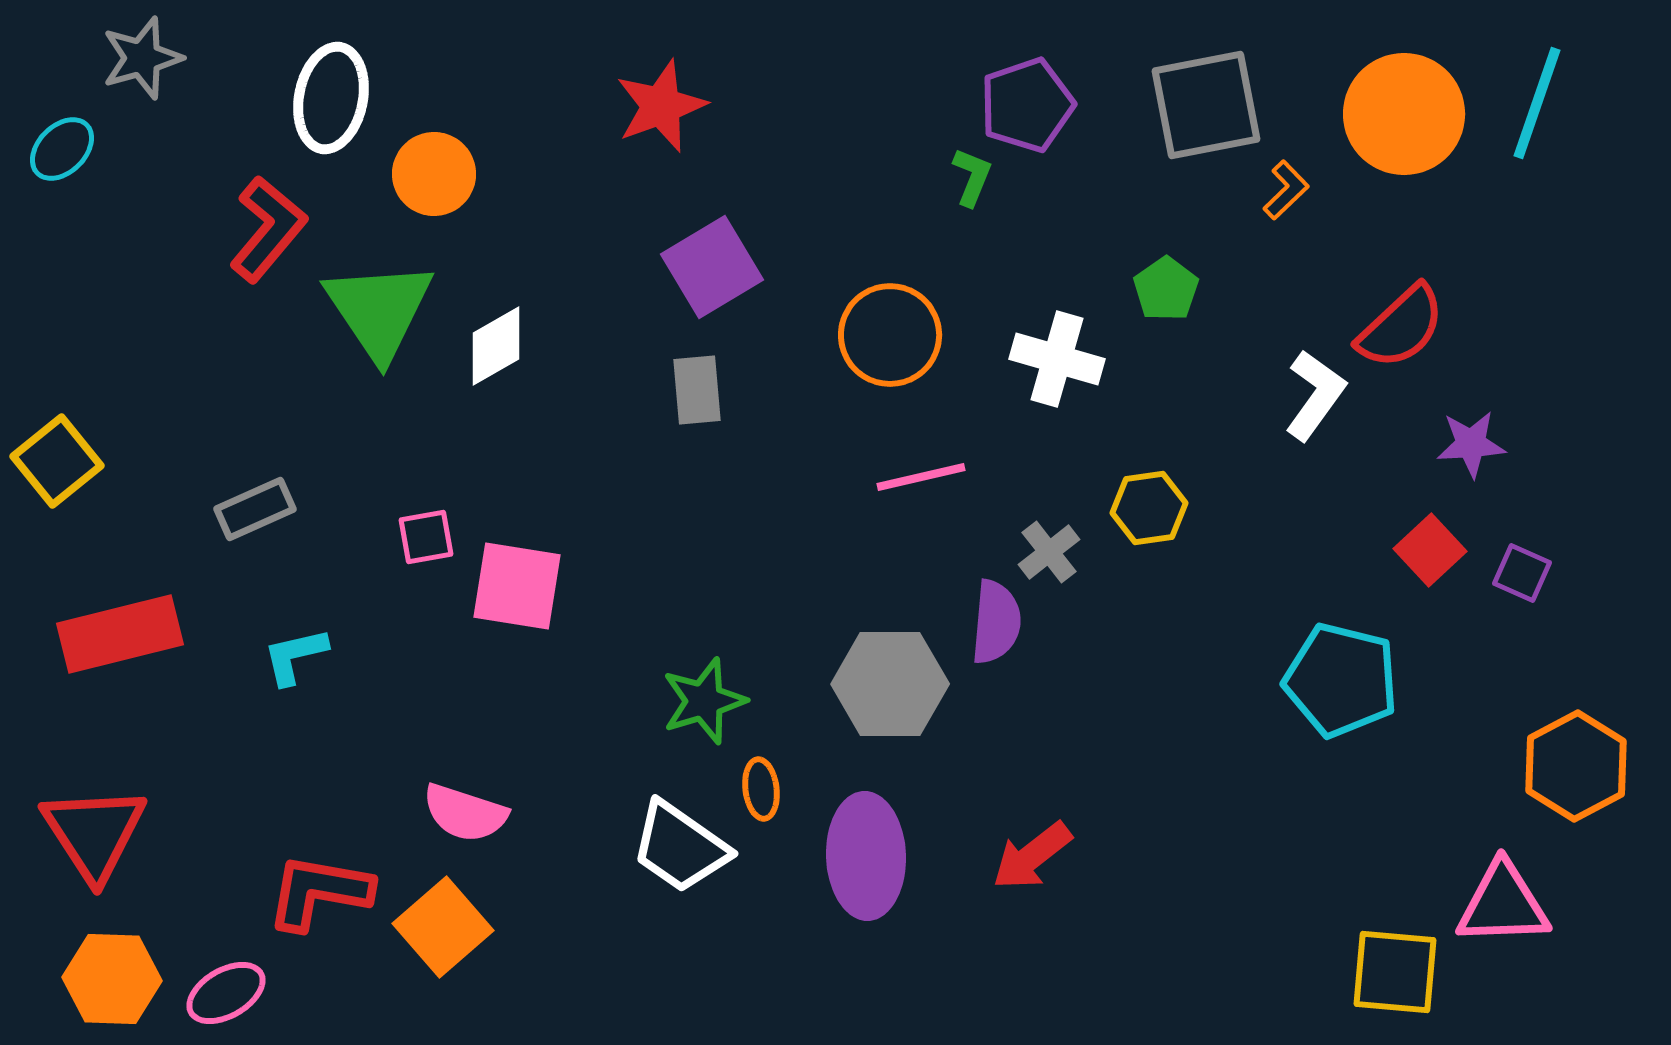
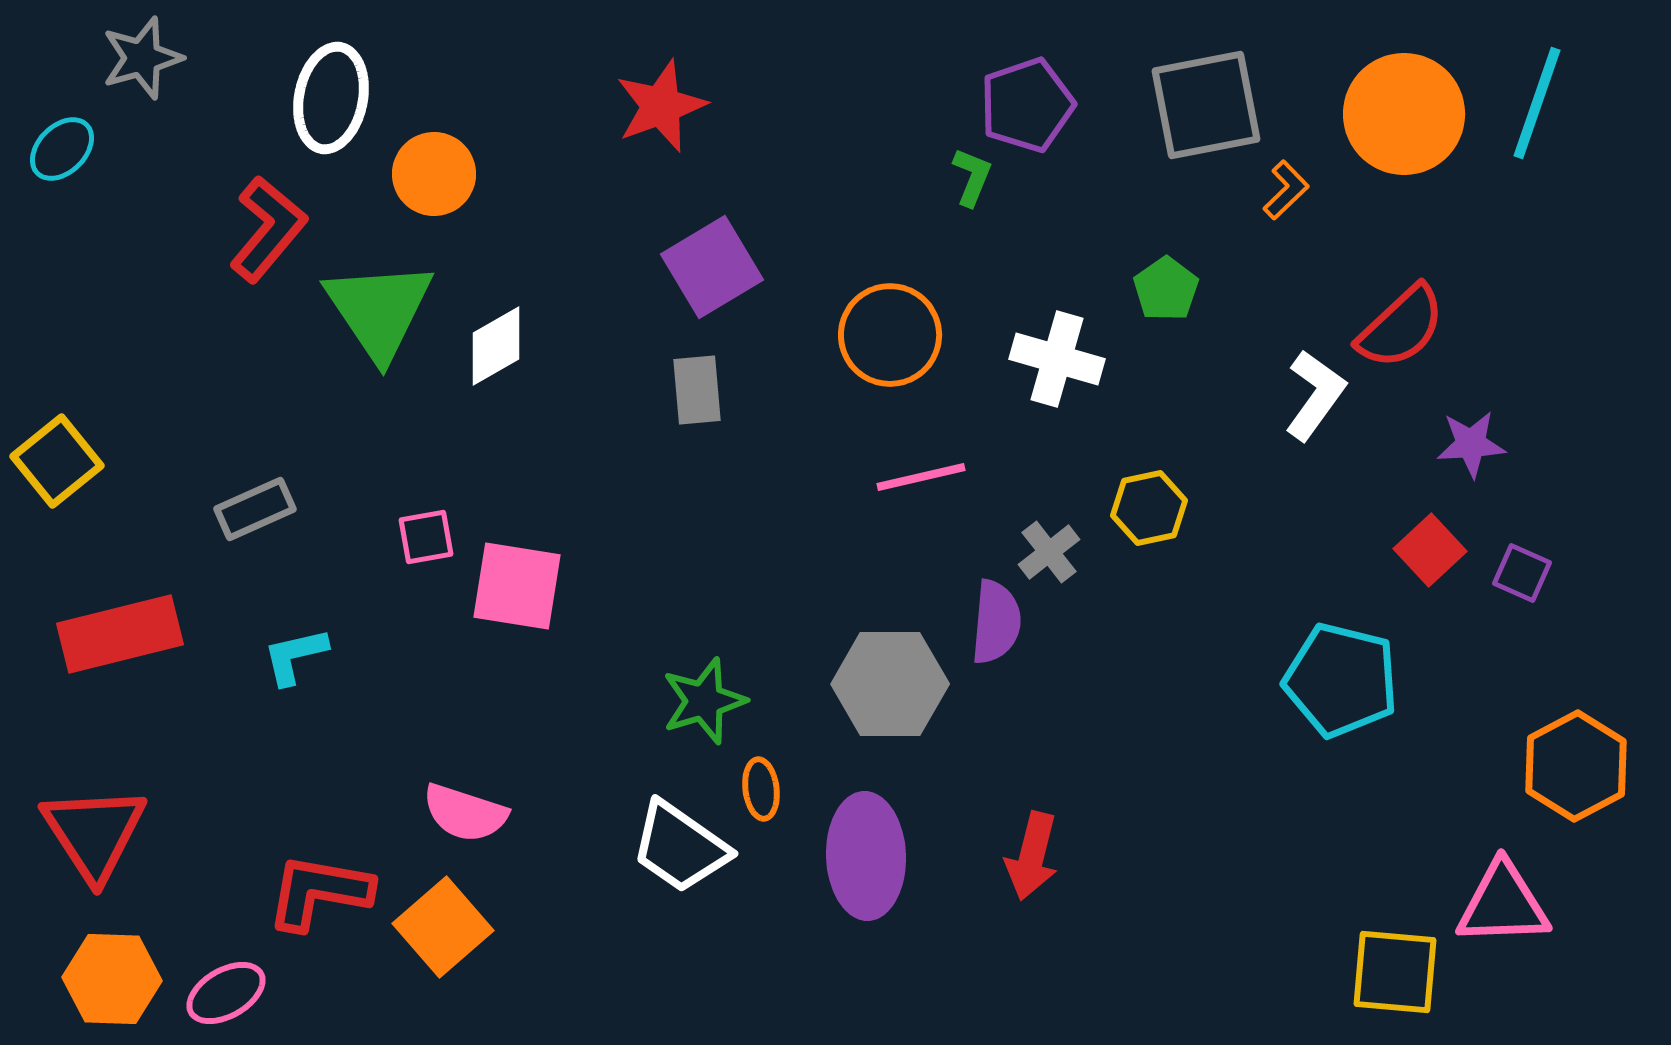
yellow hexagon at (1149, 508): rotated 4 degrees counterclockwise
red arrow at (1032, 856): rotated 38 degrees counterclockwise
